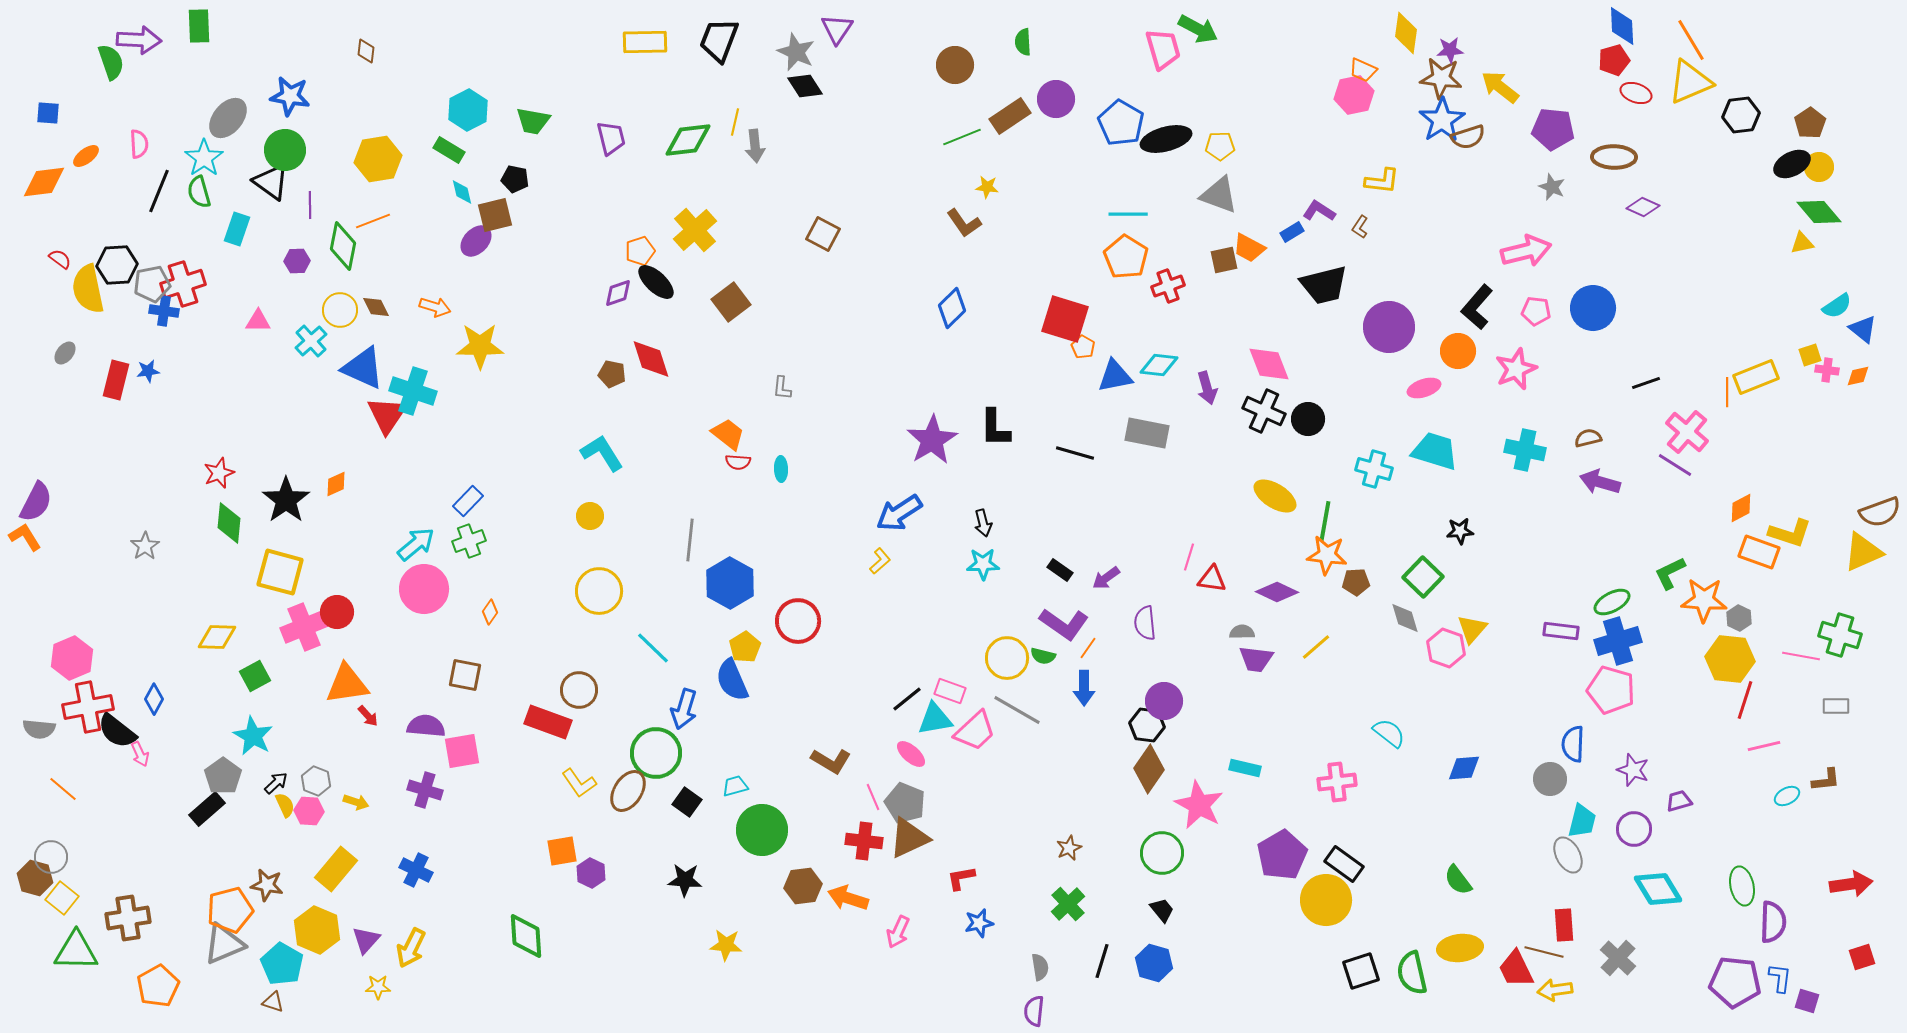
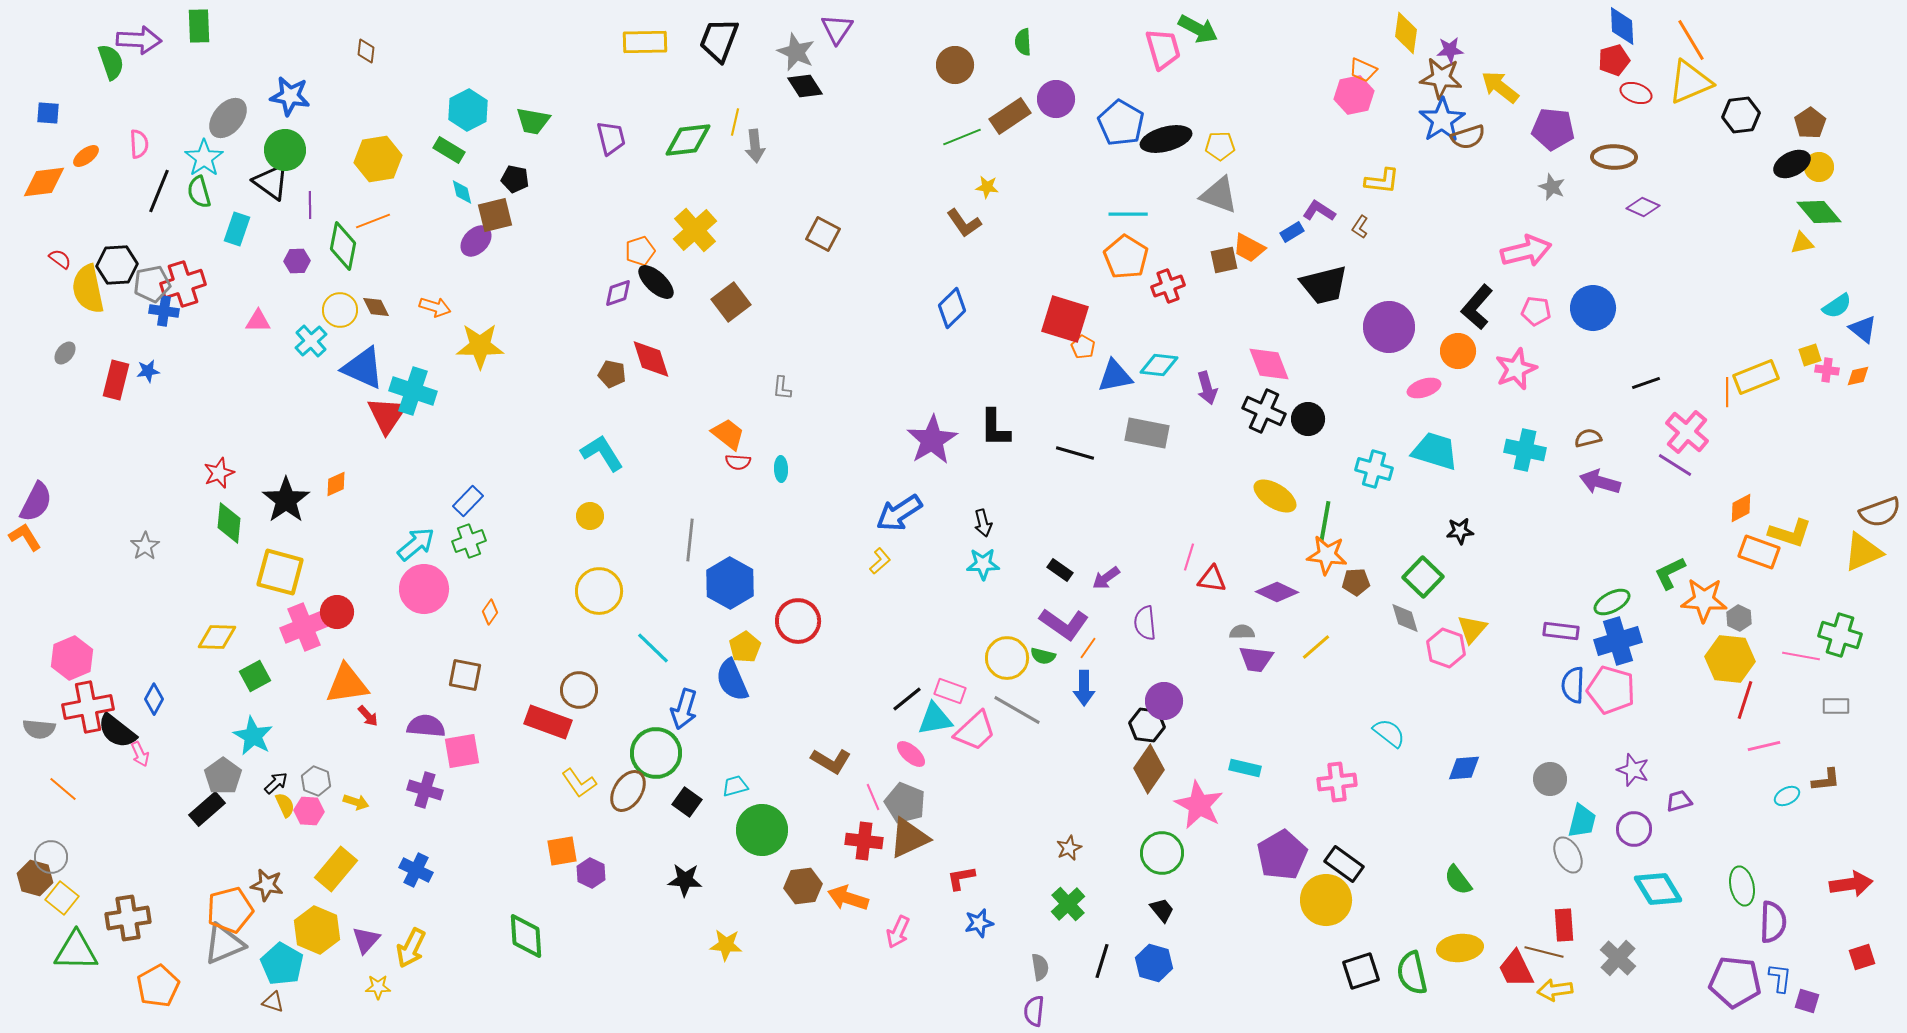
blue semicircle at (1573, 744): moved 59 px up
